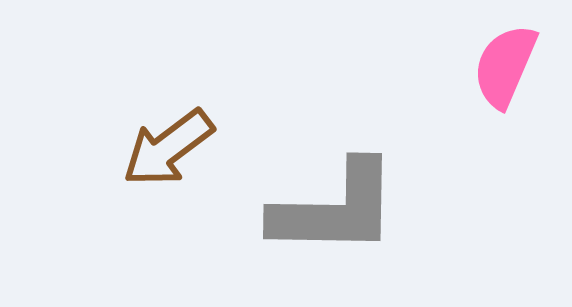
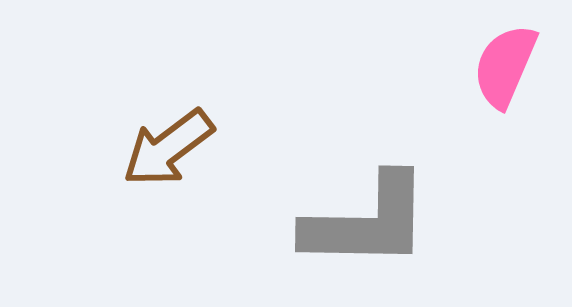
gray L-shape: moved 32 px right, 13 px down
